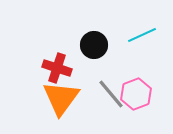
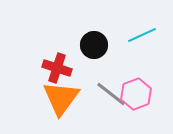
gray line: rotated 12 degrees counterclockwise
